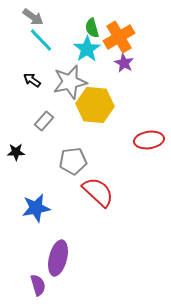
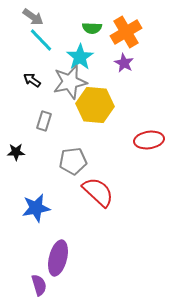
green semicircle: rotated 72 degrees counterclockwise
orange cross: moved 7 px right, 5 px up
cyan star: moved 7 px left, 8 px down
gray rectangle: rotated 24 degrees counterclockwise
purple semicircle: moved 1 px right
